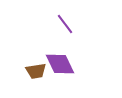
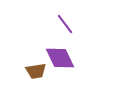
purple diamond: moved 6 px up
